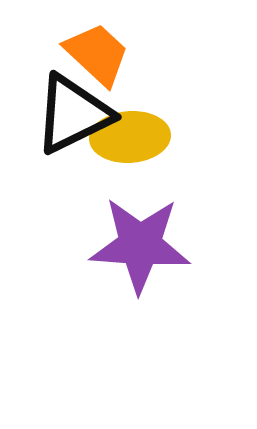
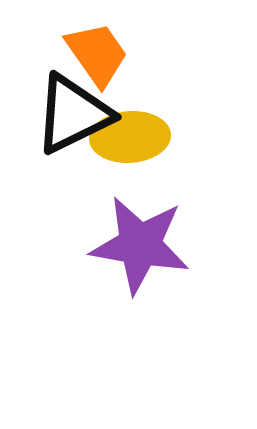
orange trapezoid: rotated 12 degrees clockwise
purple star: rotated 6 degrees clockwise
